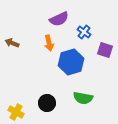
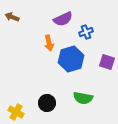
purple semicircle: moved 4 px right
blue cross: moved 2 px right; rotated 32 degrees clockwise
brown arrow: moved 26 px up
purple square: moved 2 px right, 12 px down
blue hexagon: moved 3 px up
